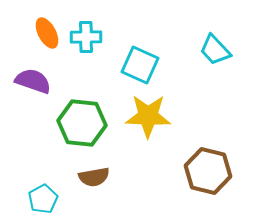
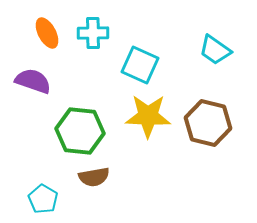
cyan cross: moved 7 px right, 4 px up
cyan trapezoid: rotated 12 degrees counterclockwise
green hexagon: moved 2 px left, 8 px down
brown hexagon: moved 48 px up
cyan pentagon: rotated 12 degrees counterclockwise
